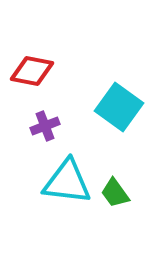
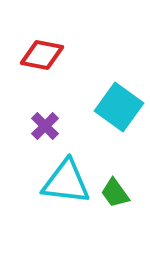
red diamond: moved 10 px right, 16 px up
purple cross: rotated 24 degrees counterclockwise
cyan triangle: moved 1 px left
